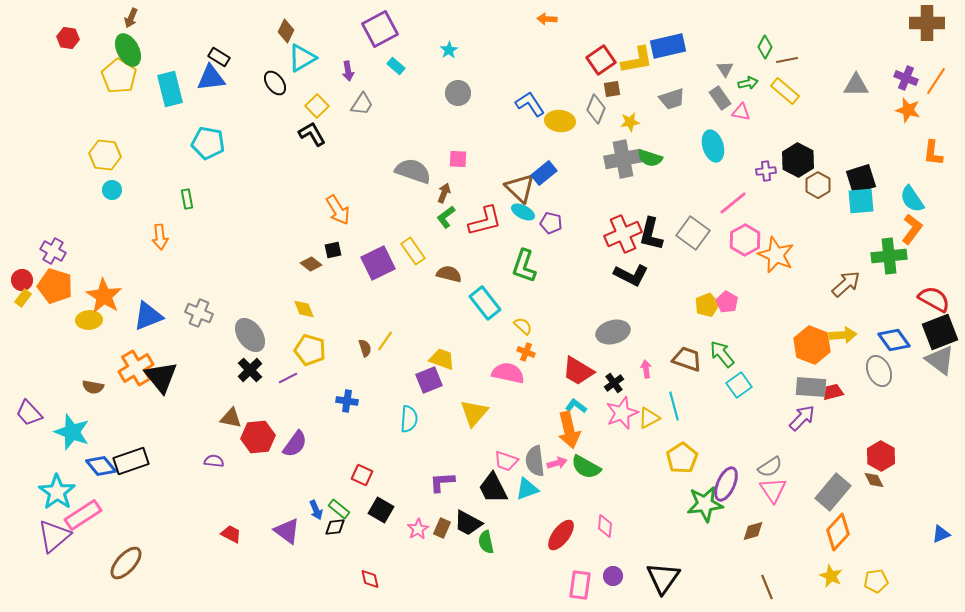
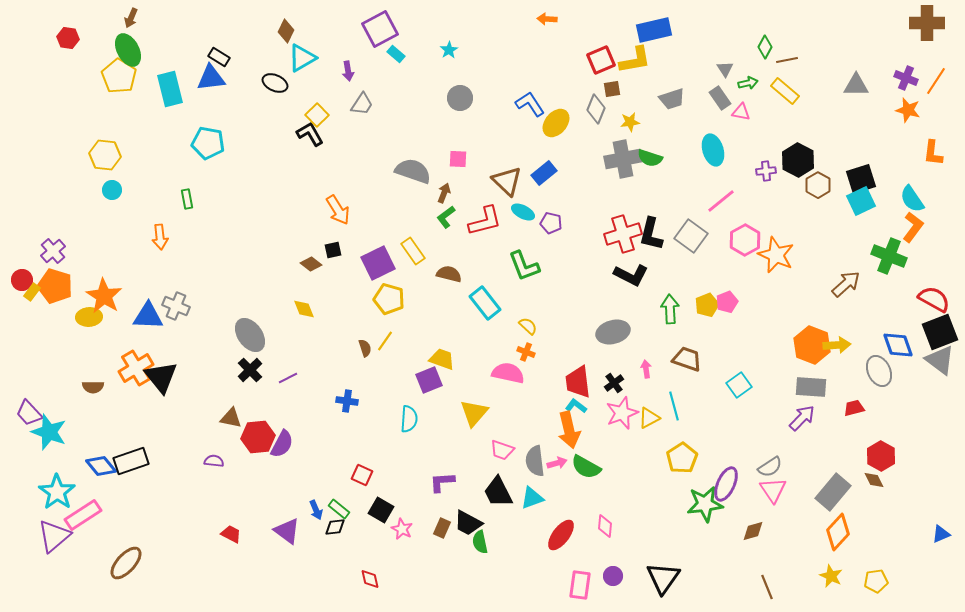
blue rectangle at (668, 46): moved 14 px left, 16 px up
red square at (601, 60): rotated 12 degrees clockwise
yellow L-shape at (637, 60): moved 2 px left
cyan rectangle at (396, 66): moved 12 px up
black ellipse at (275, 83): rotated 30 degrees counterclockwise
gray circle at (458, 93): moved 2 px right, 5 px down
yellow square at (317, 106): moved 9 px down
yellow ellipse at (560, 121): moved 4 px left, 2 px down; rotated 56 degrees counterclockwise
black L-shape at (312, 134): moved 2 px left
cyan ellipse at (713, 146): moved 4 px down
brown triangle at (520, 188): moved 13 px left, 7 px up
cyan square at (861, 201): rotated 20 degrees counterclockwise
pink line at (733, 203): moved 12 px left, 2 px up
orange L-shape at (912, 229): moved 1 px right, 2 px up
gray square at (693, 233): moved 2 px left, 3 px down
red cross at (623, 234): rotated 6 degrees clockwise
purple cross at (53, 251): rotated 20 degrees clockwise
green cross at (889, 256): rotated 28 degrees clockwise
green L-shape at (524, 266): rotated 40 degrees counterclockwise
yellow rectangle at (23, 298): moved 9 px right, 6 px up
pink pentagon at (727, 302): rotated 20 degrees clockwise
gray cross at (199, 313): moved 23 px left, 7 px up
blue triangle at (148, 316): rotated 24 degrees clockwise
yellow ellipse at (89, 320): moved 3 px up
yellow semicircle at (523, 326): moved 5 px right
yellow arrow at (843, 335): moved 6 px left, 10 px down
blue diamond at (894, 340): moved 4 px right, 5 px down; rotated 16 degrees clockwise
yellow pentagon at (310, 350): moved 79 px right, 51 px up
green arrow at (722, 354): moved 52 px left, 45 px up; rotated 36 degrees clockwise
red trapezoid at (578, 371): moved 11 px down; rotated 52 degrees clockwise
brown semicircle at (93, 387): rotated 10 degrees counterclockwise
red trapezoid at (833, 392): moved 21 px right, 16 px down
cyan star at (72, 432): moved 23 px left
purple semicircle at (295, 444): moved 13 px left; rotated 8 degrees counterclockwise
pink trapezoid at (506, 461): moved 4 px left, 11 px up
black trapezoid at (493, 488): moved 5 px right, 4 px down
cyan triangle at (527, 489): moved 5 px right, 9 px down
pink star at (418, 529): moved 16 px left; rotated 15 degrees counterclockwise
green semicircle at (486, 542): moved 6 px left
